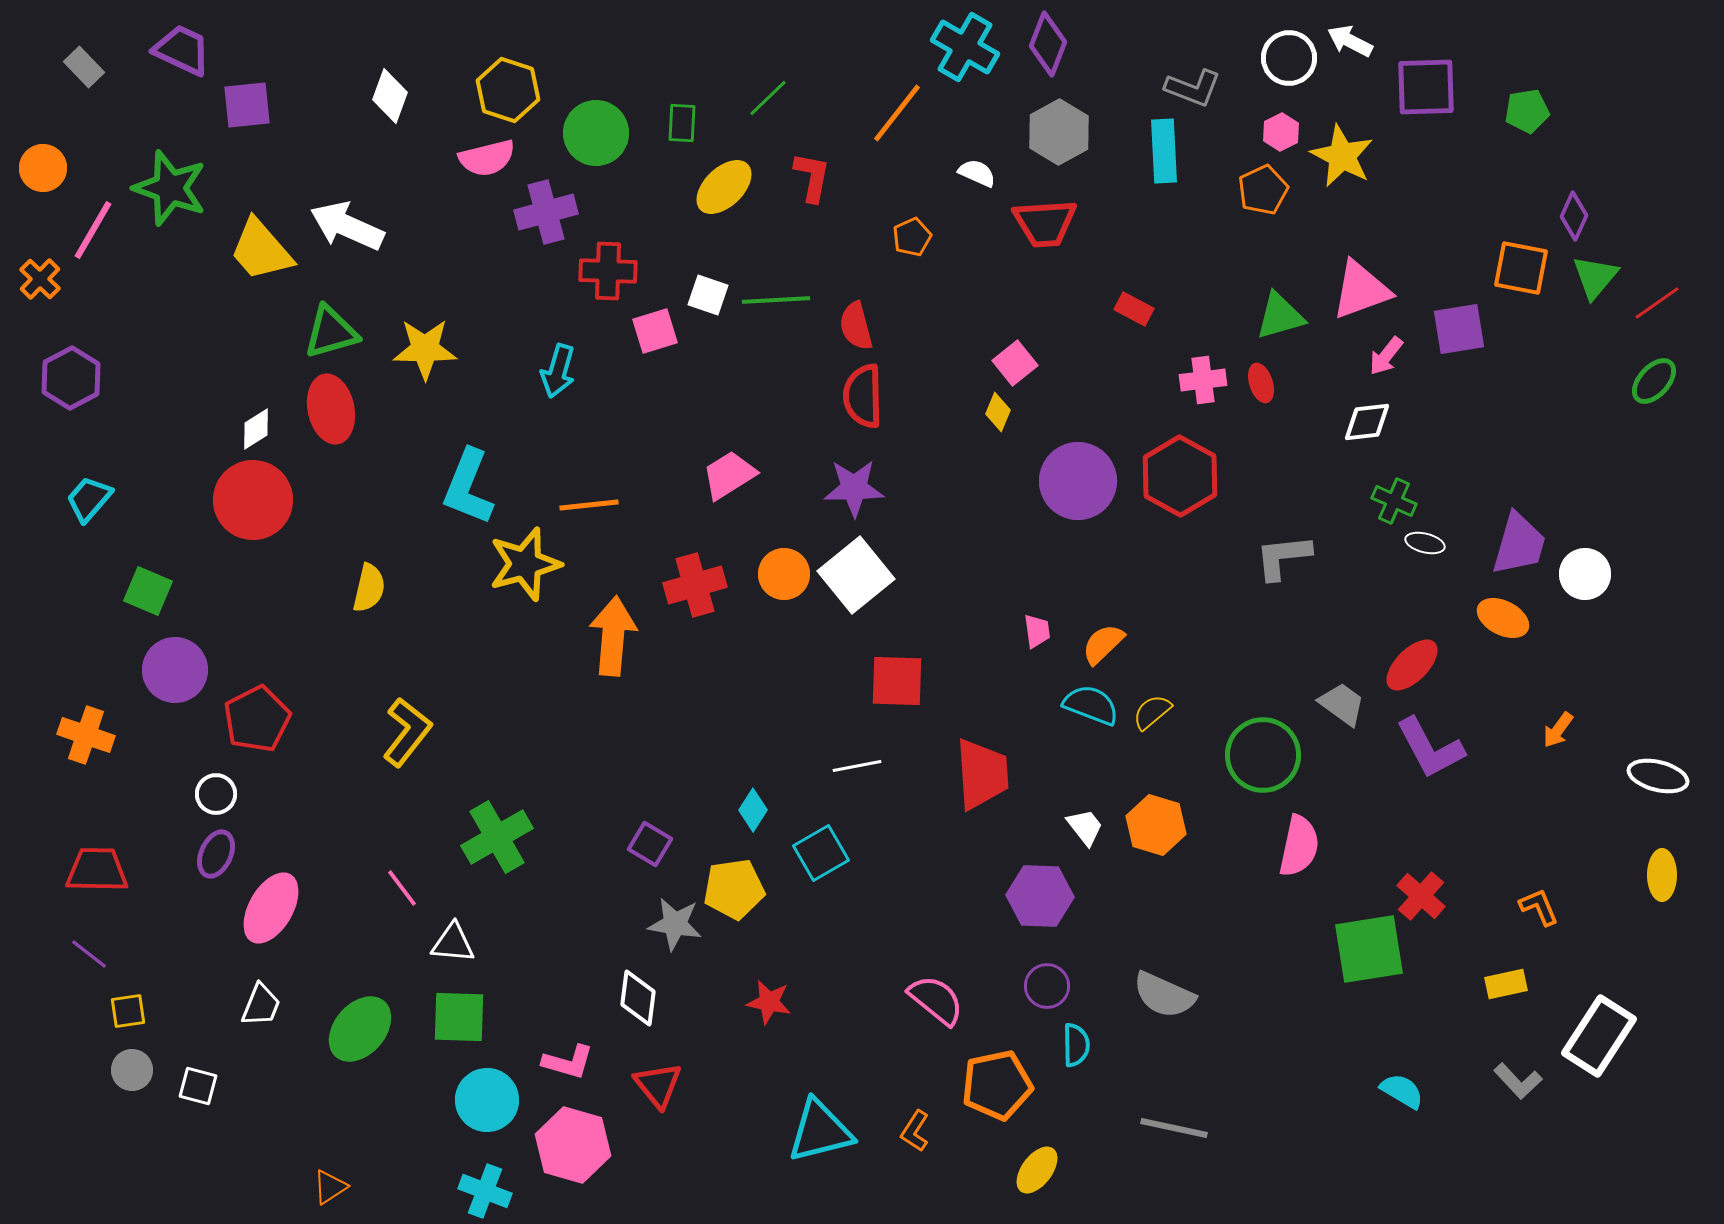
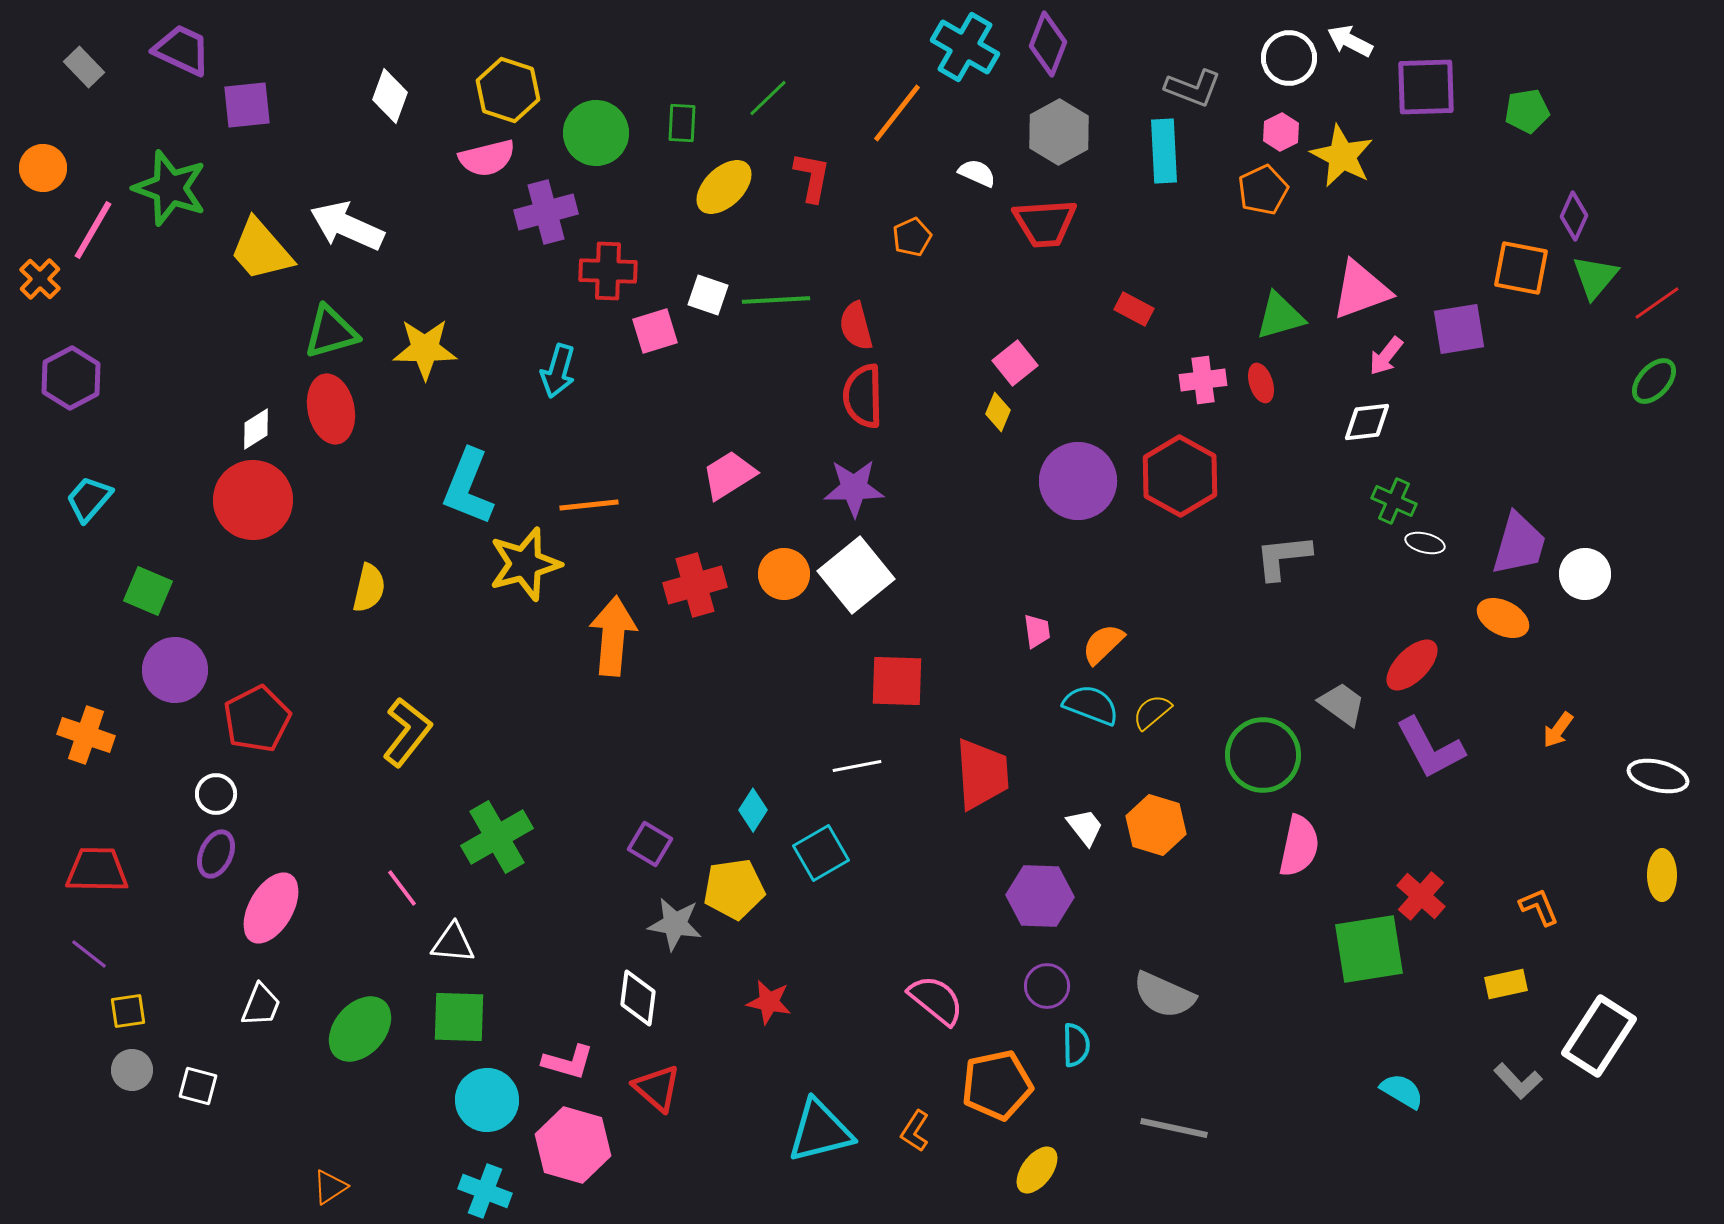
red triangle at (658, 1085): moved 1 px left, 3 px down; rotated 10 degrees counterclockwise
